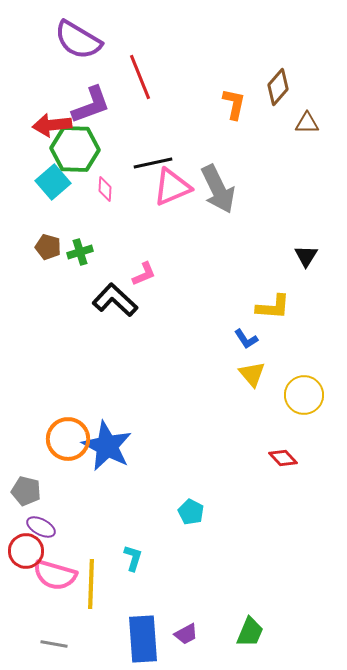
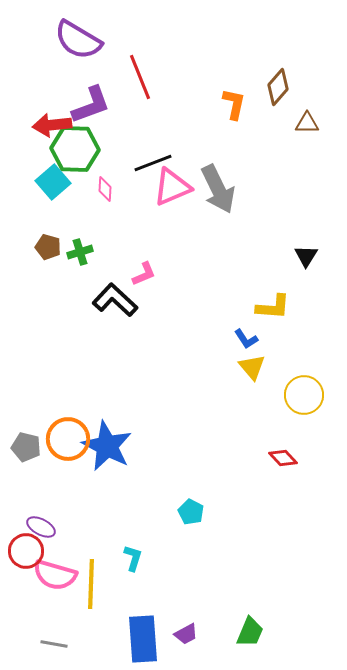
black line: rotated 9 degrees counterclockwise
yellow triangle: moved 7 px up
gray pentagon: moved 44 px up
